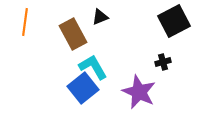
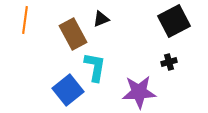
black triangle: moved 1 px right, 2 px down
orange line: moved 2 px up
black cross: moved 6 px right
cyan L-shape: moved 2 px right; rotated 40 degrees clockwise
blue square: moved 15 px left, 2 px down
purple star: rotated 28 degrees counterclockwise
